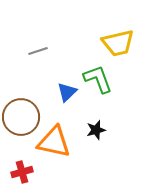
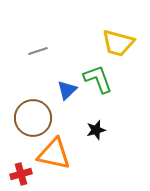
yellow trapezoid: rotated 28 degrees clockwise
blue triangle: moved 2 px up
brown circle: moved 12 px right, 1 px down
orange triangle: moved 12 px down
red cross: moved 1 px left, 2 px down
